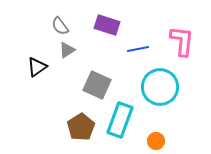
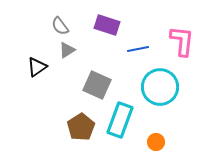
orange circle: moved 1 px down
